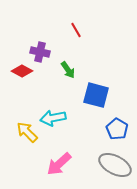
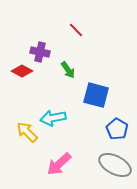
red line: rotated 14 degrees counterclockwise
